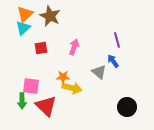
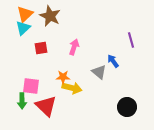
purple line: moved 14 px right
